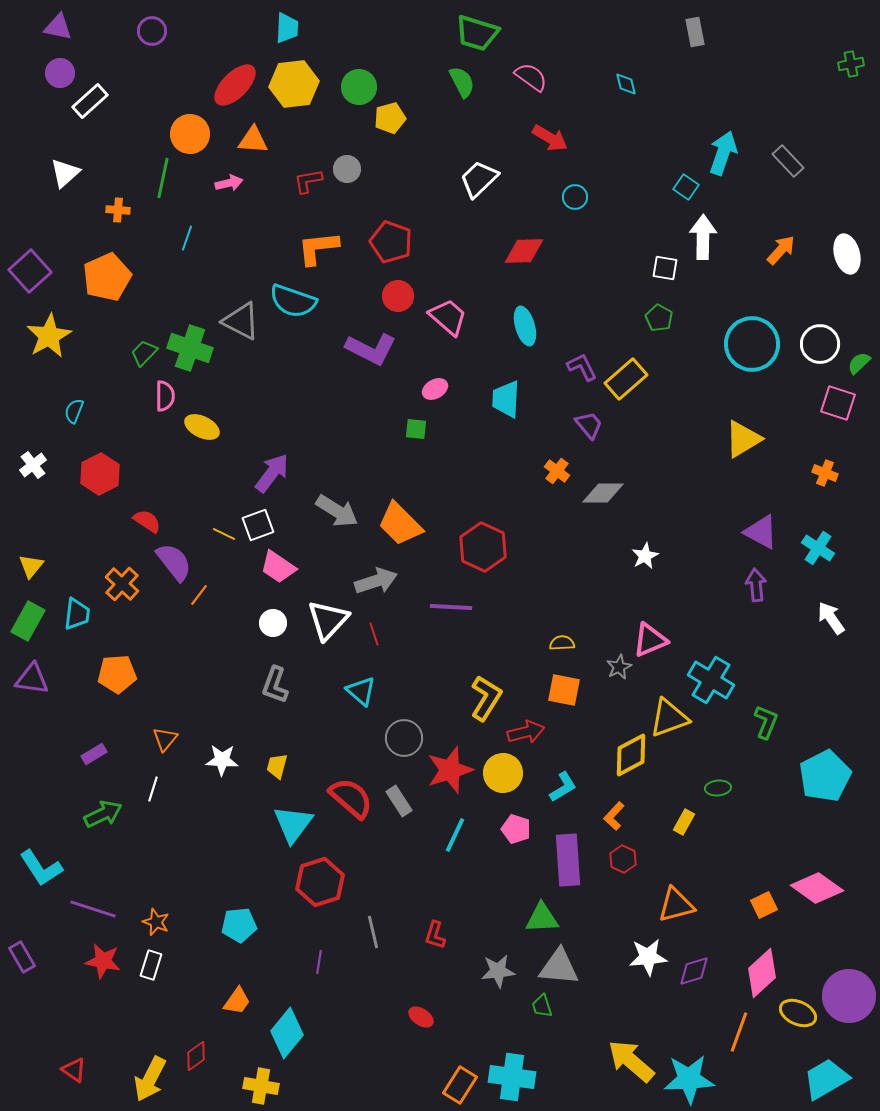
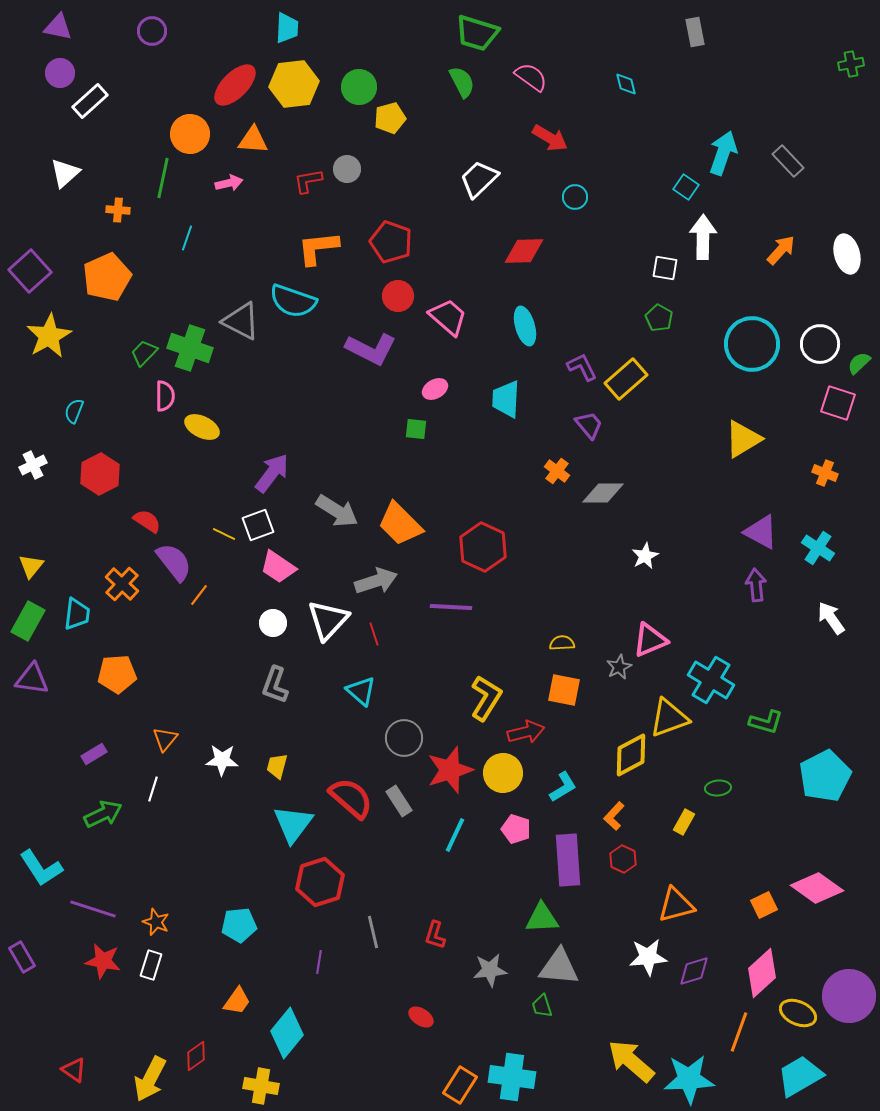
white cross at (33, 465): rotated 12 degrees clockwise
green L-shape at (766, 722): rotated 84 degrees clockwise
gray star at (498, 971): moved 8 px left, 1 px up
cyan trapezoid at (826, 1079): moved 26 px left, 3 px up
